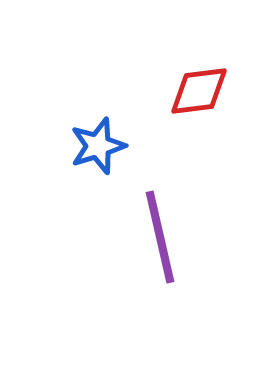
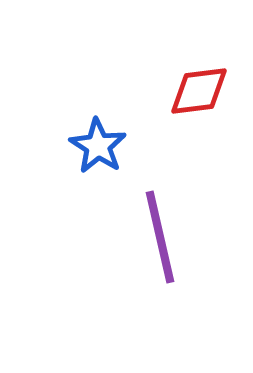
blue star: rotated 22 degrees counterclockwise
